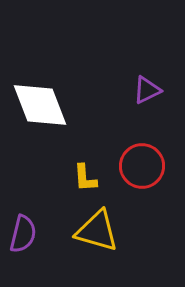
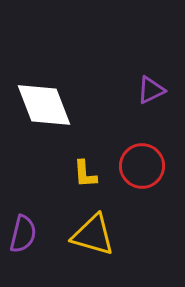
purple triangle: moved 4 px right
white diamond: moved 4 px right
yellow L-shape: moved 4 px up
yellow triangle: moved 4 px left, 4 px down
